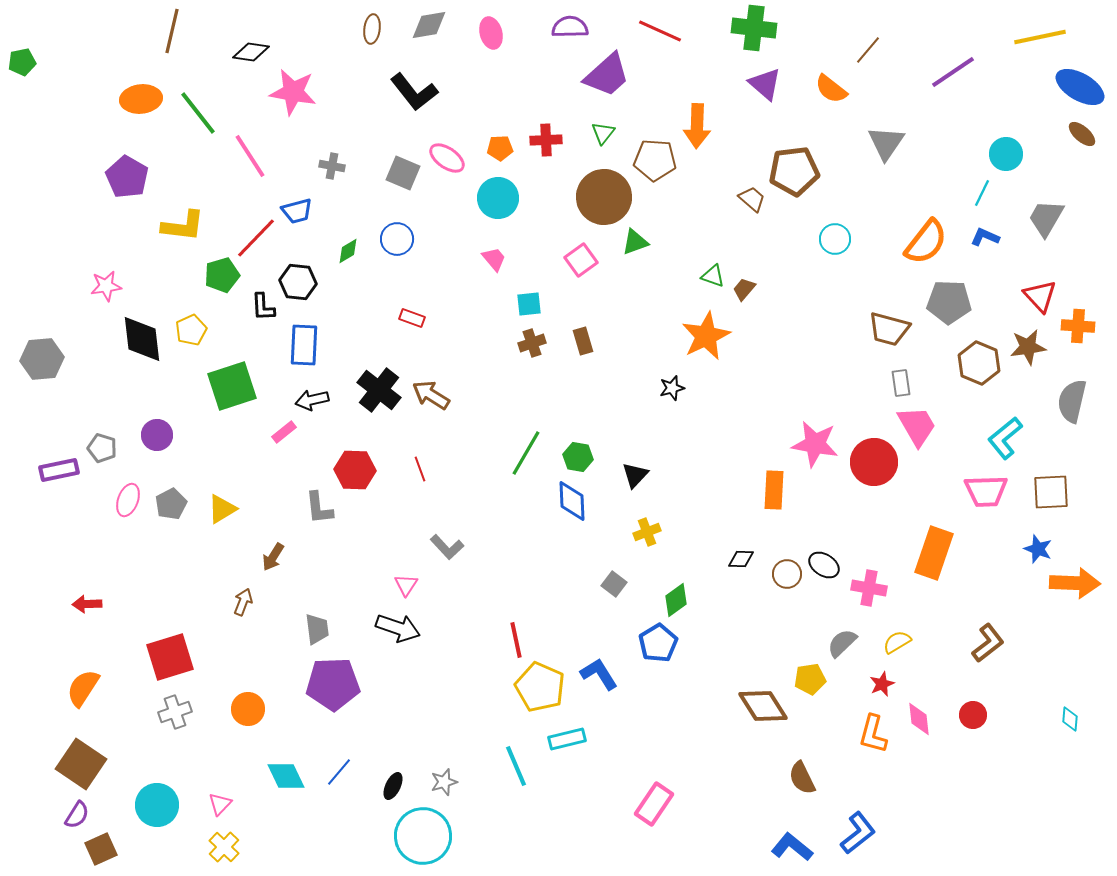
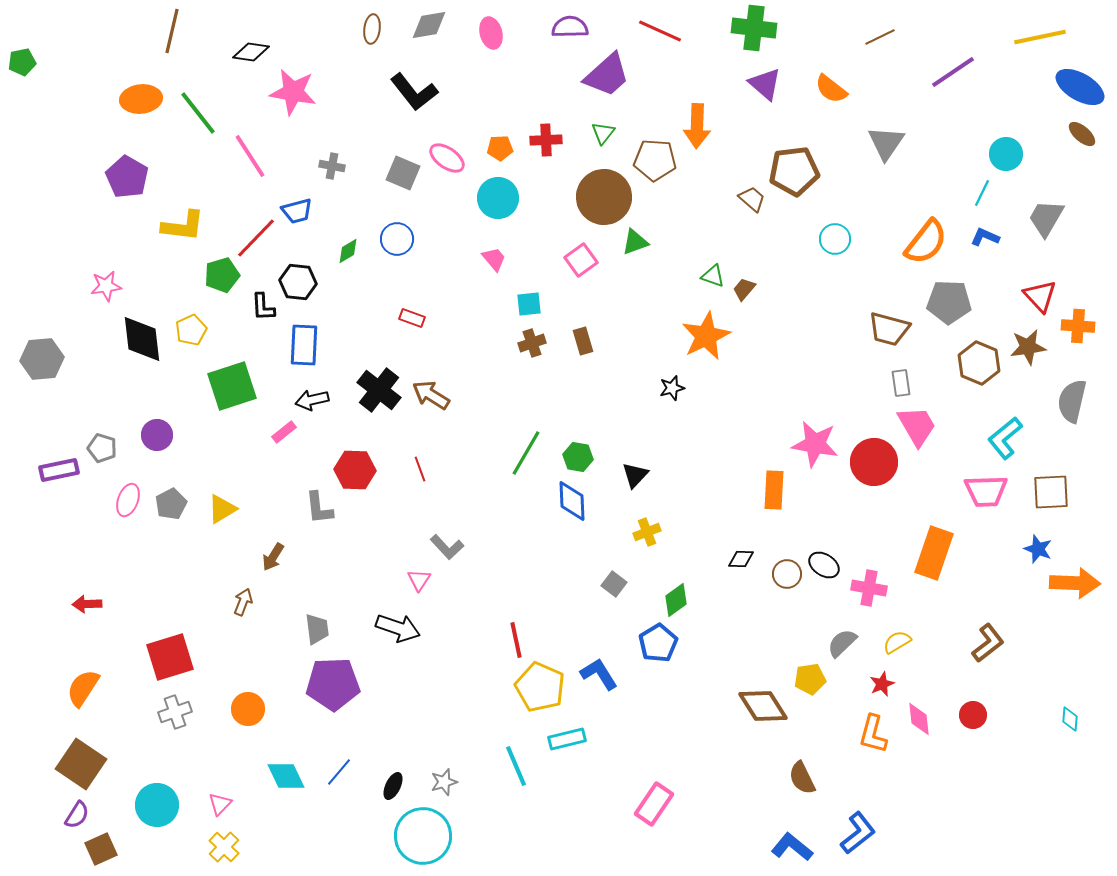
brown line at (868, 50): moved 12 px right, 13 px up; rotated 24 degrees clockwise
pink triangle at (406, 585): moved 13 px right, 5 px up
